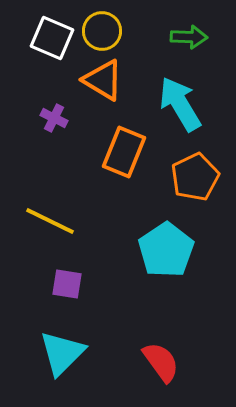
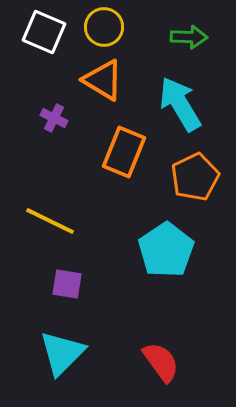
yellow circle: moved 2 px right, 4 px up
white square: moved 8 px left, 6 px up
